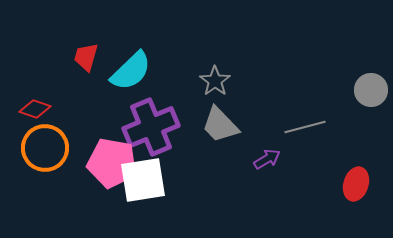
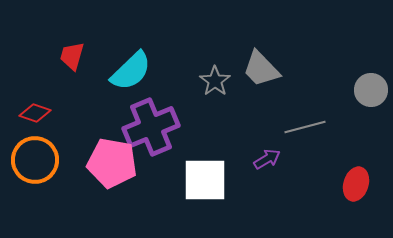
red trapezoid: moved 14 px left, 1 px up
red diamond: moved 4 px down
gray trapezoid: moved 41 px right, 56 px up
orange circle: moved 10 px left, 12 px down
white square: moved 62 px right; rotated 9 degrees clockwise
